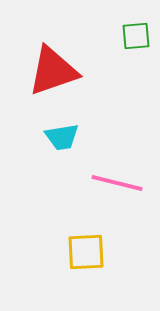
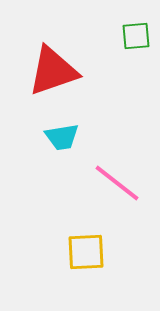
pink line: rotated 24 degrees clockwise
